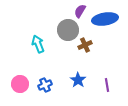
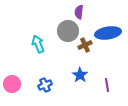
purple semicircle: moved 1 px left, 1 px down; rotated 24 degrees counterclockwise
blue ellipse: moved 3 px right, 14 px down
gray circle: moved 1 px down
blue star: moved 2 px right, 5 px up
pink circle: moved 8 px left
